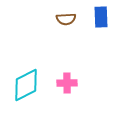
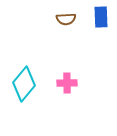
cyan diamond: moved 2 px left, 1 px up; rotated 24 degrees counterclockwise
